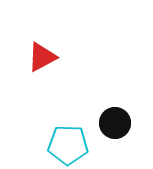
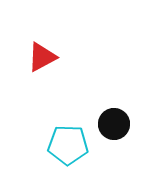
black circle: moved 1 px left, 1 px down
